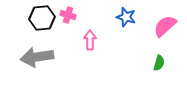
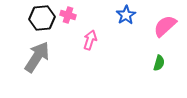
blue star: moved 2 px up; rotated 24 degrees clockwise
pink arrow: rotated 18 degrees clockwise
gray arrow: rotated 132 degrees clockwise
